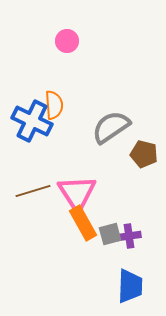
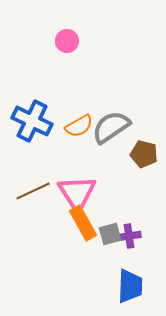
orange semicircle: moved 25 px right, 21 px down; rotated 64 degrees clockwise
brown line: rotated 8 degrees counterclockwise
